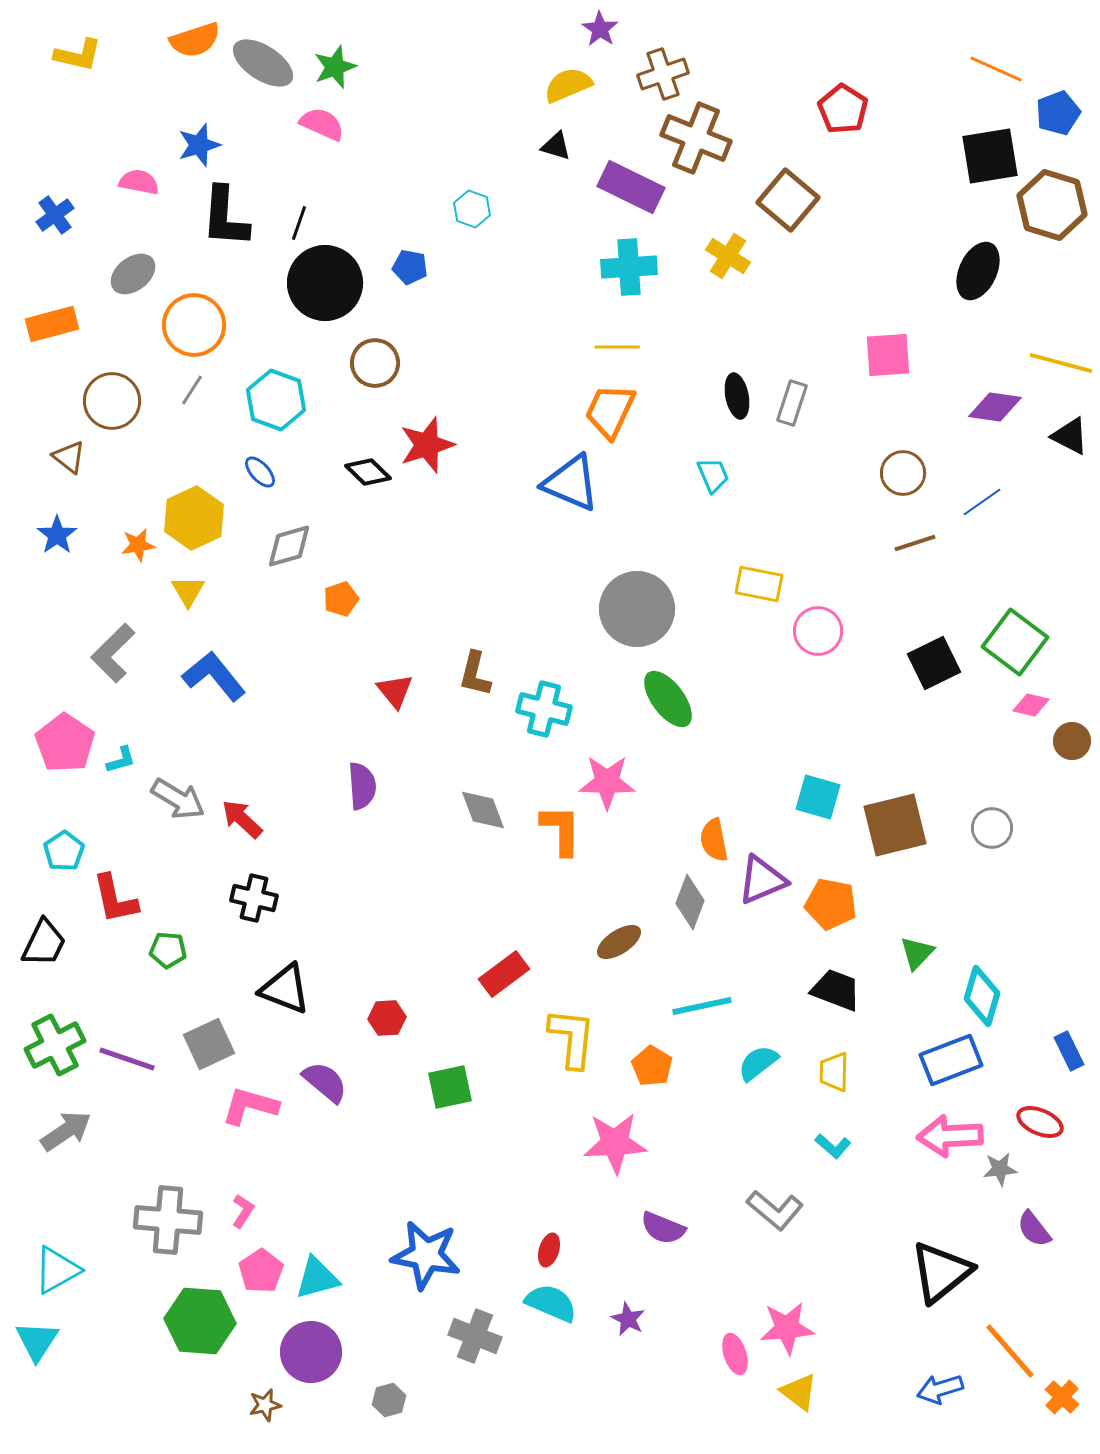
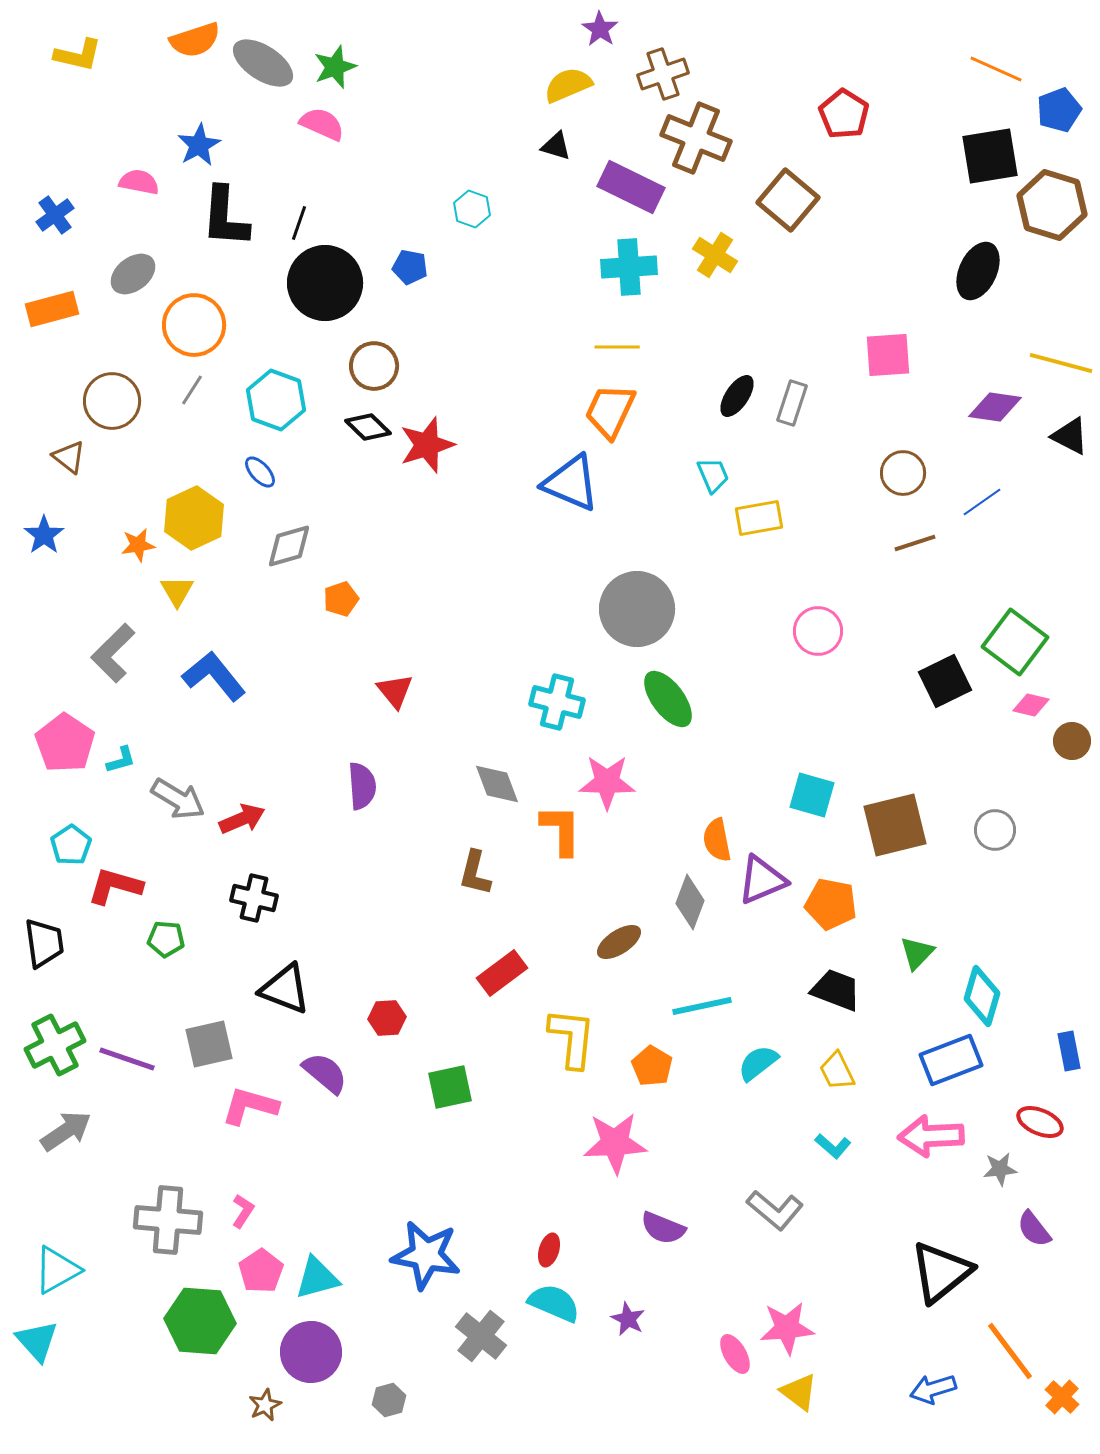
red pentagon at (843, 109): moved 1 px right, 5 px down
blue pentagon at (1058, 113): moved 1 px right, 3 px up
blue star at (199, 145): rotated 12 degrees counterclockwise
yellow cross at (728, 256): moved 13 px left, 1 px up
orange rectangle at (52, 324): moved 15 px up
brown circle at (375, 363): moved 1 px left, 3 px down
black ellipse at (737, 396): rotated 45 degrees clockwise
black diamond at (368, 472): moved 45 px up
blue star at (57, 535): moved 13 px left
yellow rectangle at (759, 584): moved 66 px up; rotated 21 degrees counterclockwise
yellow triangle at (188, 591): moved 11 px left
black square at (934, 663): moved 11 px right, 18 px down
brown L-shape at (475, 674): moved 199 px down
cyan cross at (544, 709): moved 13 px right, 7 px up
cyan square at (818, 797): moved 6 px left, 2 px up
gray diamond at (483, 810): moved 14 px right, 26 px up
red arrow at (242, 819): rotated 114 degrees clockwise
gray circle at (992, 828): moved 3 px right, 2 px down
orange semicircle at (714, 840): moved 3 px right
cyan pentagon at (64, 851): moved 7 px right, 6 px up
red L-shape at (115, 899): moved 13 px up; rotated 118 degrees clockwise
black trapezoid at (44, 943): rotated 34 degrees counterclockwise
green pentagon at (168, 950): moved 2 px left, 11 px up
red rectangle at (504, 974): moved 2 px left, 1 px up
gray square at (209, 1044): rotated 12 degrees clockwise
blue rectangle at (1069, 1051): rotated 15 degrees clockwise
yellow trapezoid at (834, 1072): moved 3 px right, 1 px up; rotated 27 degrees counterclockwise
purple semicircle at (325, 1082): moved 9 px up
pink arrow at (950, 1136): moved 19 px left
cyan semicircle at (551, 1303): moved 3 px right
gray cross at (475, 1336): moved 6 px right; rotated 18 degrees clockwise
cyan triangle at (37, 1341): rotated 15 degrees counterclockwise
orange line at (1010, 1351): rotated 4 degrees clockwise
pink ellipse at (735, 1354): rotated 12 degrees counterclockwise
blue arrow at (940, 1389): moved 7 px left
brown star at (265, 1405): rotated 12 degrees counterclockwise
